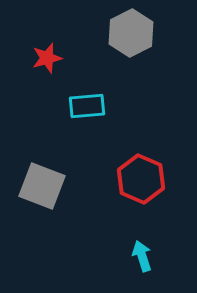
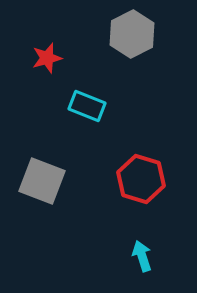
gray hexagon: moved 1 px right, 1 px down
cyan rectangle: rotated 27 degrees clockwise
red hexagon: rotated 6 degrees counterclockwise
gray square: moved 5 px up
